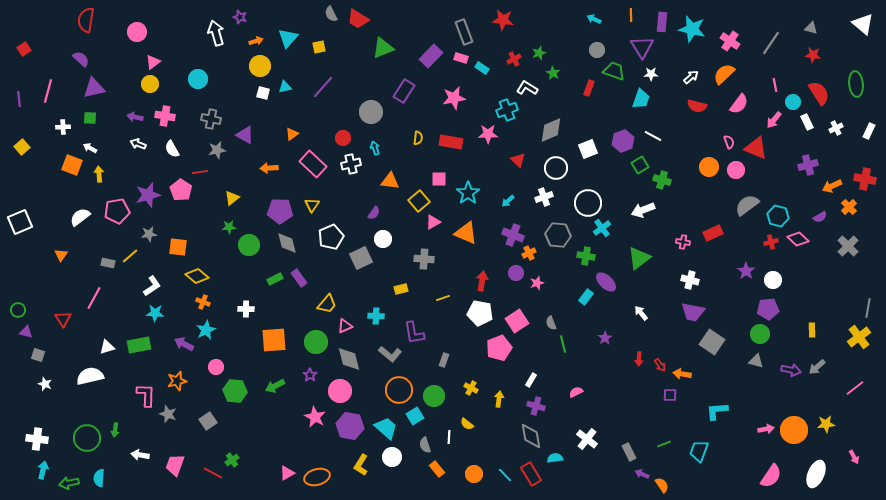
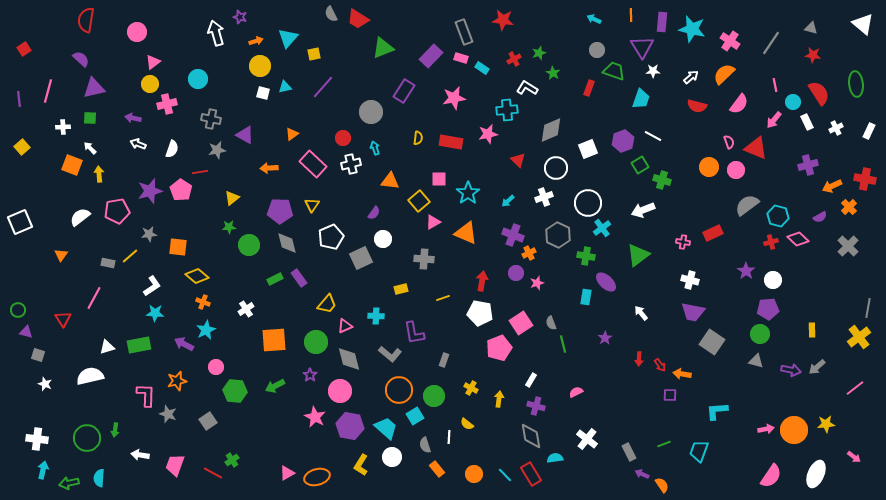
yellow square at (319, 47): moved 5 px left, 7 px down
white star at (651, 74): moved 2 px right, 3 px up
cyan cross at (507, 110): rotated 15 degrees clockwise
pink cross at (165, 116): moved 2 px right, 12 px up; rotated 24 degrees counterclockwise
purple arrow at (135, 117): moved 2 px left, 1 px down
pink star at (488, 134): rotated 12 degrees counterclockwise
white arrow at (90, 148): rotated 16 degrees clockwise
white semicircle at (172, 149): rotated 132 degrees counterclockwise
purple star at (148, 195): moved 2 px right, 4 px up
gray hexagon at (558, 235): rotated 20 degrees clockwise
green triangle at (639, 258): moved 1 px left, 3 px up
cyan rectangle at (586, 297): rotated 28 degrees counterclockwise
white cross at (246, 309): rotated 35 degrees counterclockwise
pink square at (517, 321): moved 4 px right, 2 px down
pink arrow at (854, 457): rotated 24 degrees counterclockwise
